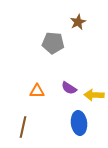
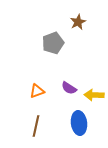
gray pentagon: rotated 25 degrees counterclockwise
orange triangle: rotated 21 degrees counterclockwise
brown line: moved 13 px right, 1 px up
